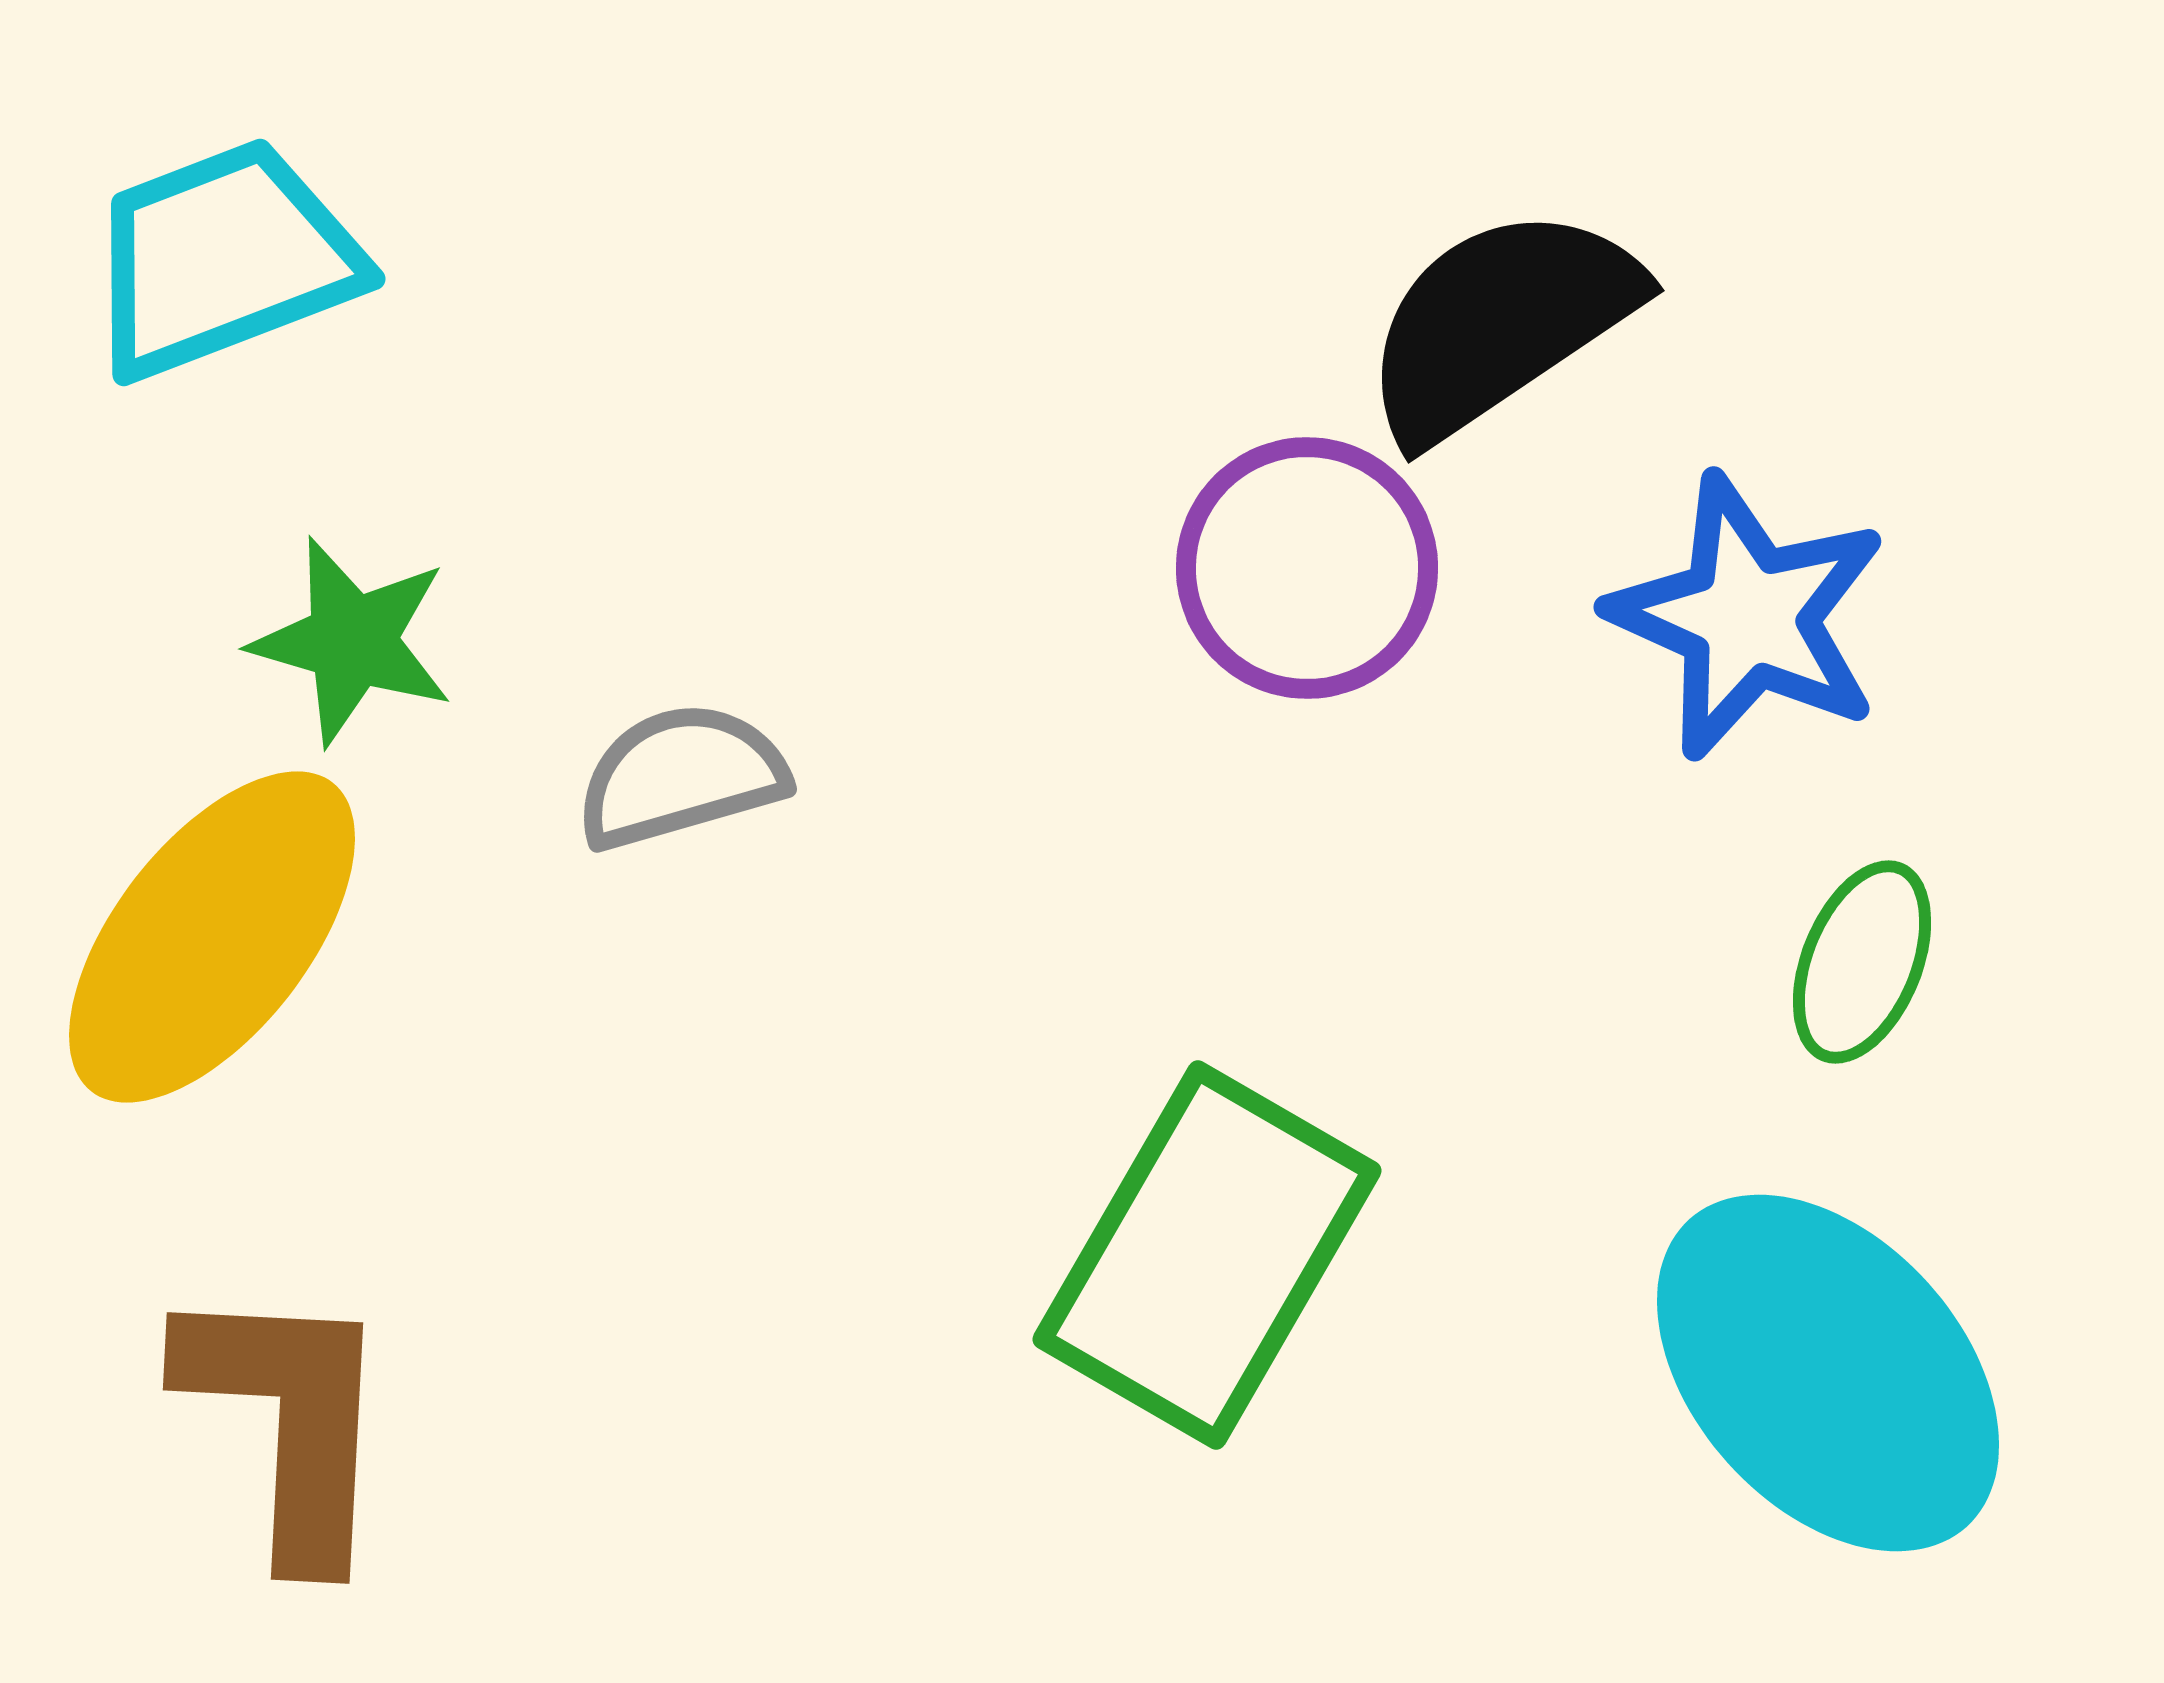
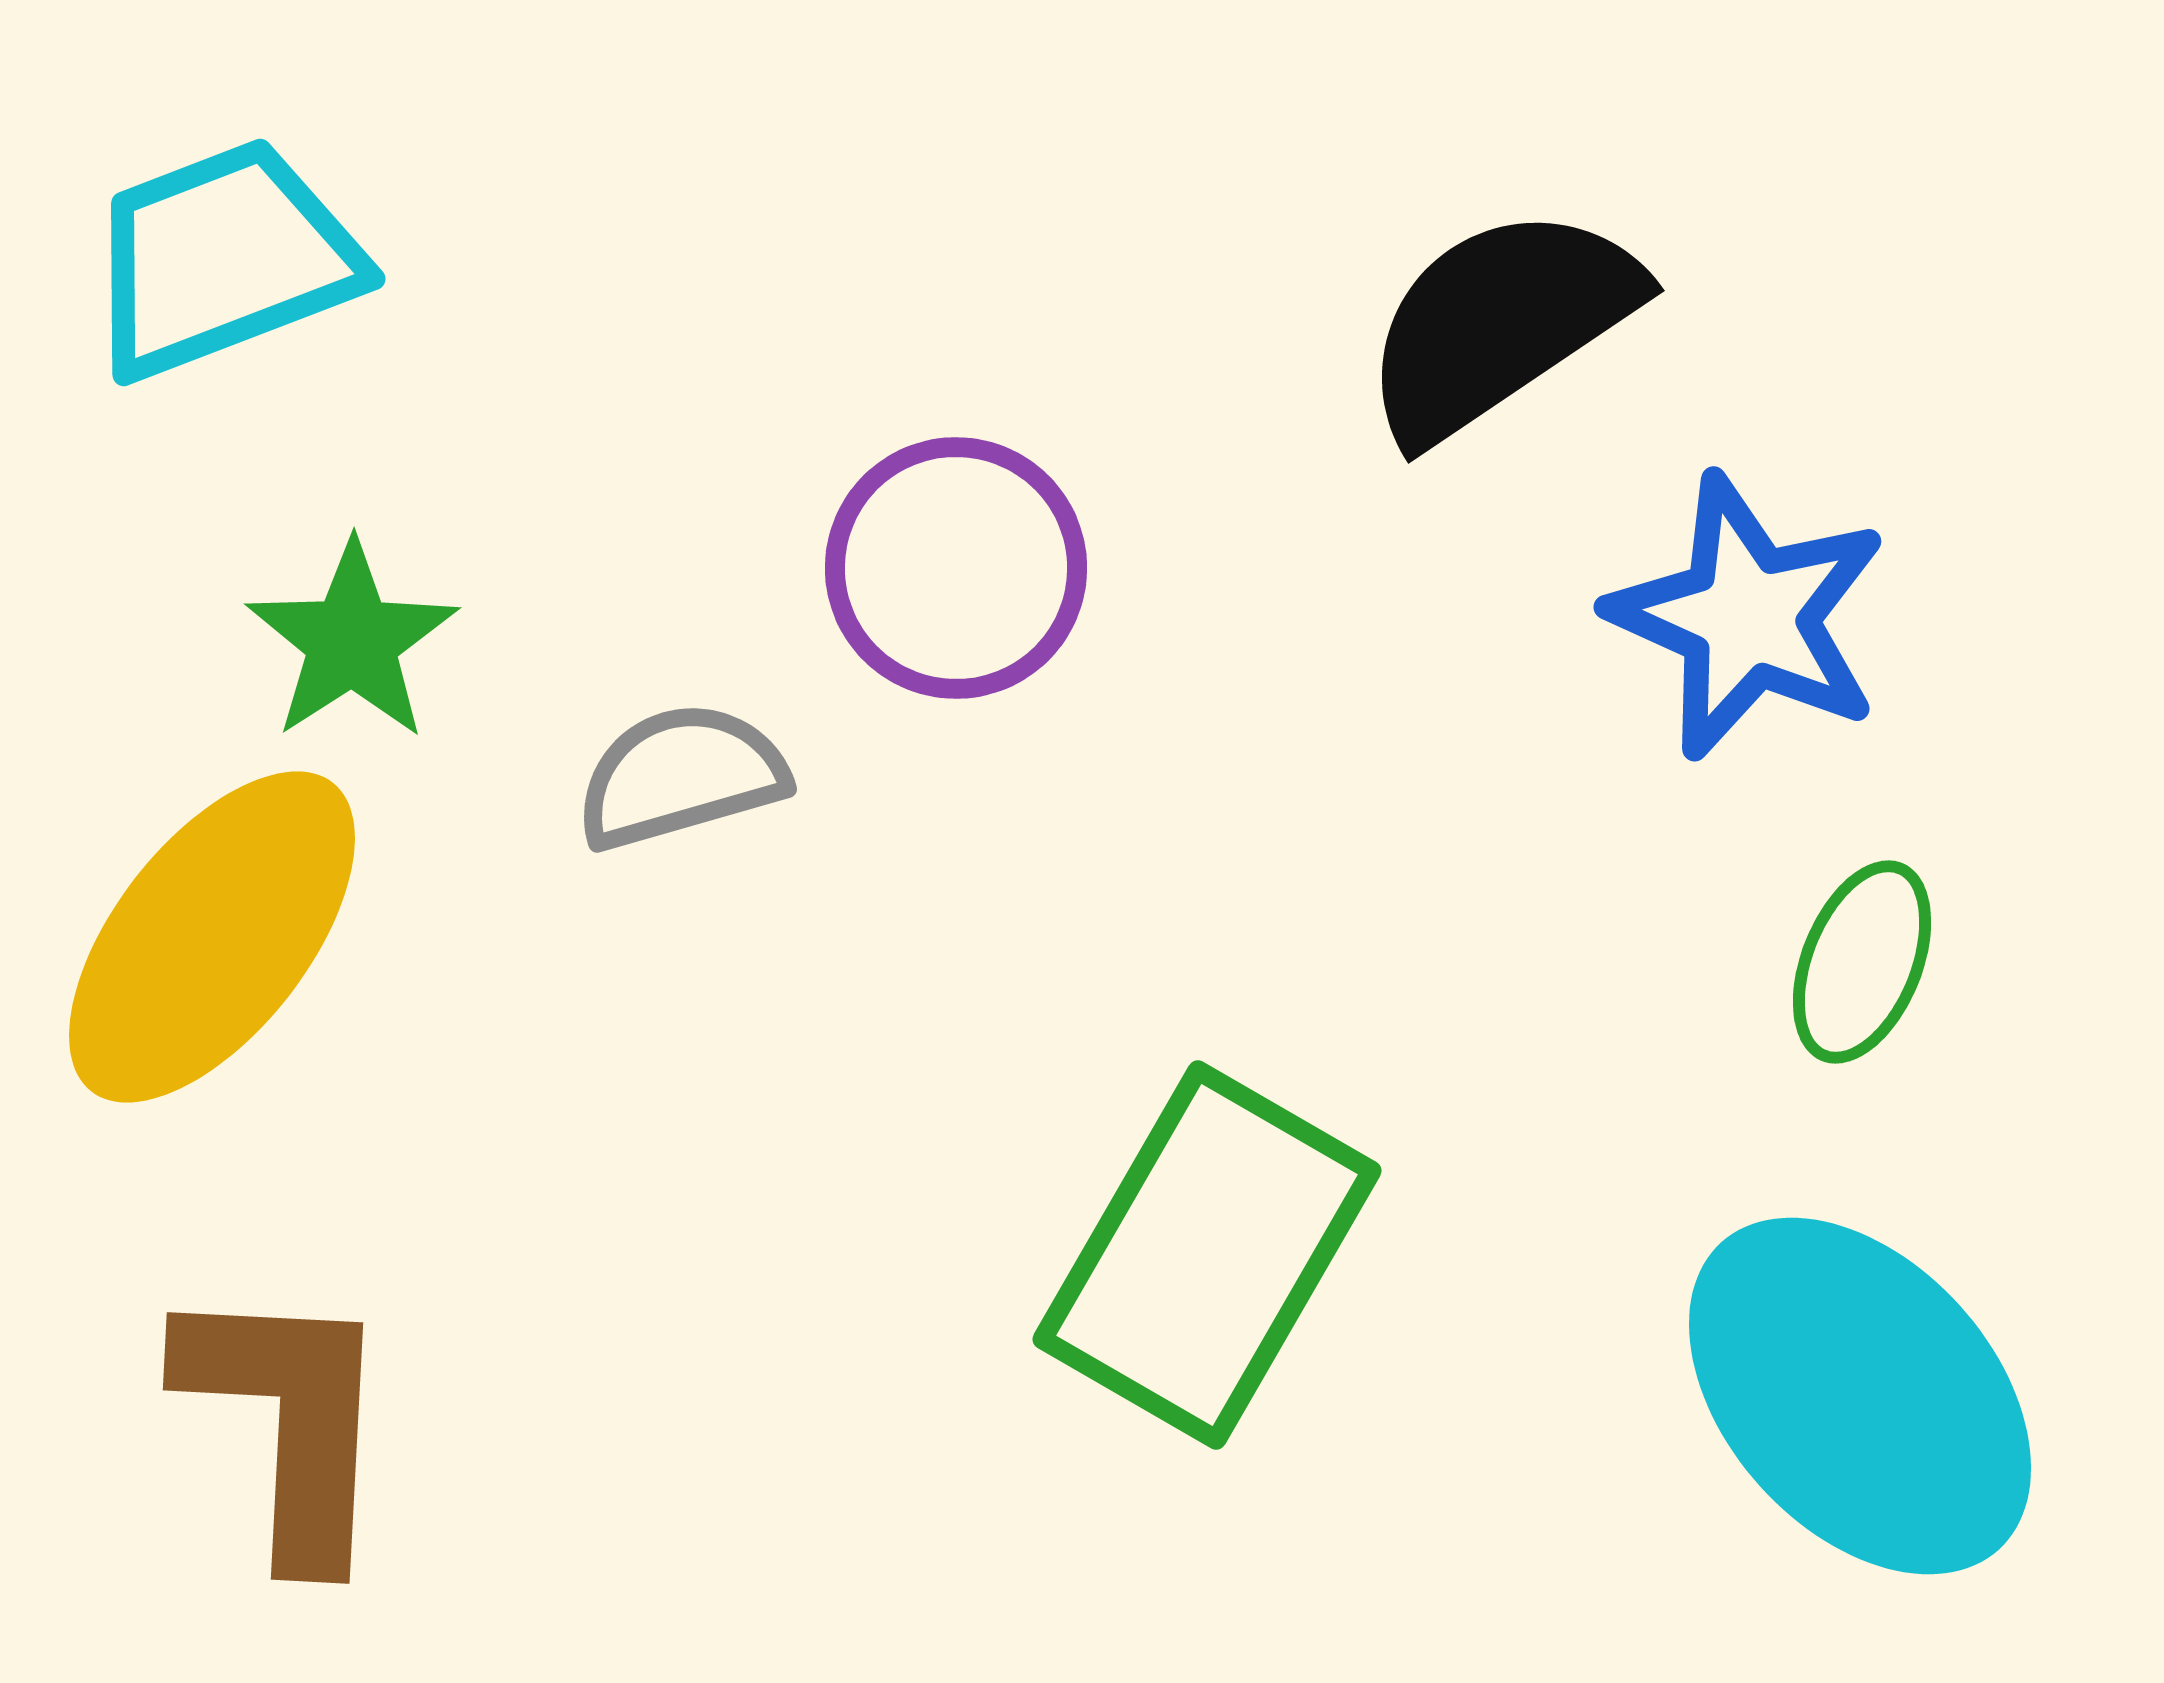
purple circle: moved 351 px left
green star: rotated 23 degrees clockwise
cyan ellipse: moved 32 px right, 23 px down
